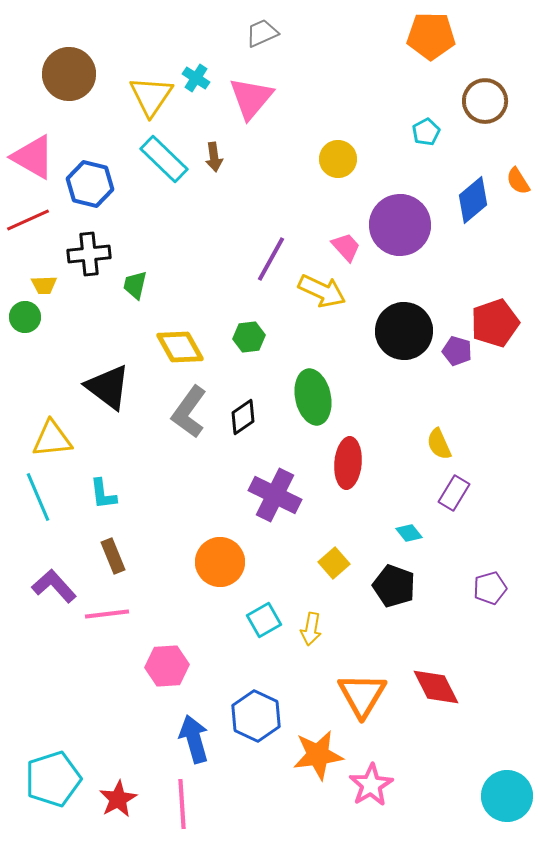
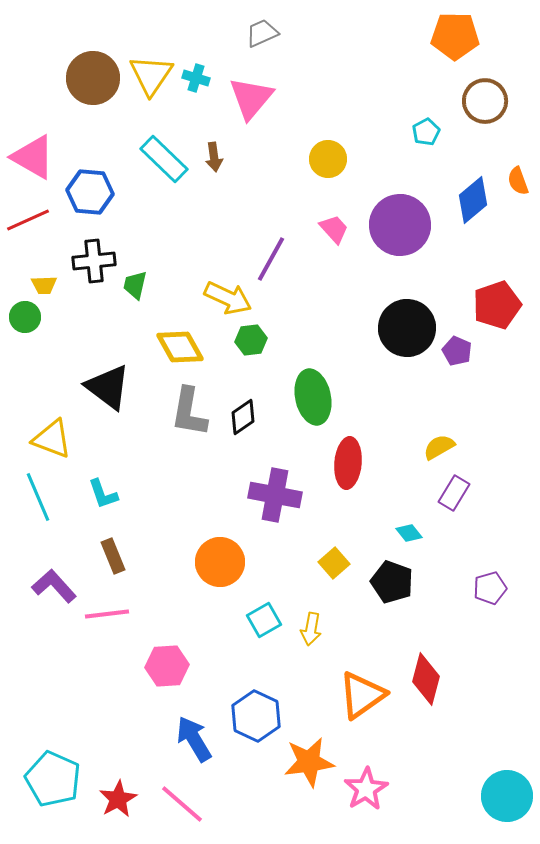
orange pentagon at (431, 36): moved 24 px right
brown circle at (69, 74): moved 24 px right, 4 px down
cyan cross at (196, 78): rotated 16 degrees counterclockwise
yellow triangle at (151, 96): moved 21 px up
yellow circle at (338, 159): moved 10 px left
orange semicircle at (518, 181): rotated 12 degrees clockwise
blue hexagon at (90, 184): moved 8 px down; rotated 9 degrees counterclockwise
pink trapezoid at (346, 247): moved 12 px left, 18 px up
black cross at (89, 254): moved 5 px right, 7 px down
yellow arrow at (322, 291): moved 94 px left, 7 px down
red pentagon at (495, 323): moved 2 px right, 18 px up
black circle at (404, 331): moved 3 px right, 3 px up
green hexagon at (249, 337): moved 2 px right, 3 px down
purple pentagon at (457, 351): rotated 8 degrees clockwise
gray L-shape at (189, 412): rotated 26 degrees counterclockwise
yellow triangle at (52, 439): rotated 27 degrees clockwise
yellow semicircle at (439, 444): moved 3 px down; rotated 84 degrees clockwise
cyan L-shape at (103, 494): rotated 12 degrees counterclockwise
purple cross at (275, 495): rotated 15 degrees counterclockwise
black pentagon at (394, 586): moved 2 px left, 4 px up
red diamond at (436, 687): moved 10 px left, 8 px up; rotated 42 degrees clockwise
orange triangle at (362, 695): rotated 24 degrees clockwise
blue arrow at (194, 739): rotated 15 degrees counterclockwise
orange star at (318, 755): moved 9 px left, 7 px down
cyan pentagon at (53, 779): rotated 30 degrees counterclockwise
pink star at (371, 785): moved 5 px left, 4 px down
pink line at (182, 804): rotated 45 degrees counterclockwise
